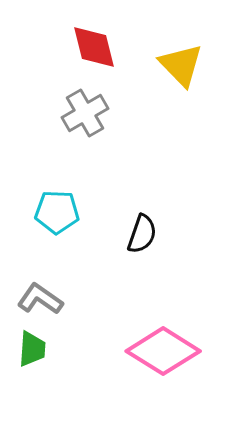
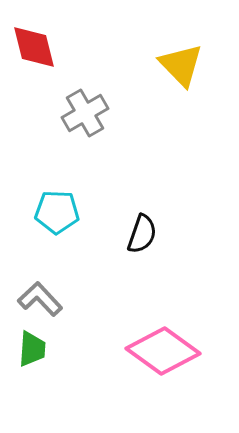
red diamond: moved 60 px left
gray L-shape: rotated 12 degrees clockwise
pink diamond: rotated 4 degrees clockwise
